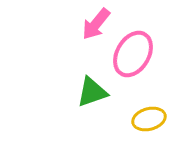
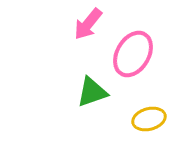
pink arrow: moved 8 px left
